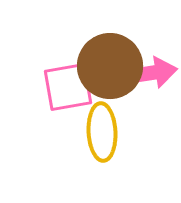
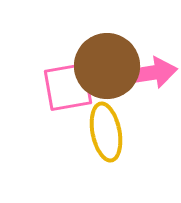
brown circle: moved 3 px left
yellow ellipse: moved 4 px right; rotated 8 degrees counterclockwise
